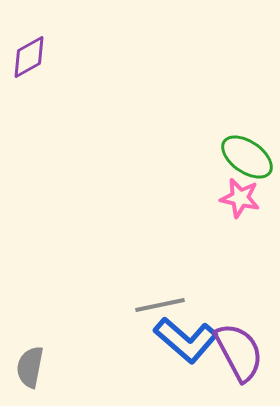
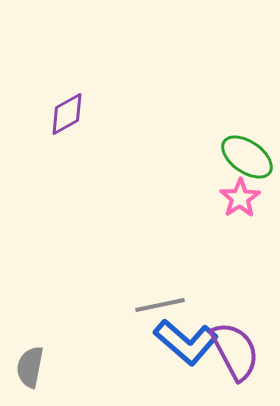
purple diamond: moved 38 px right, 57 px down
pink star: rotated 27 degrees clockwise
blue L-shape: moved 2 px down
purple semicircle: moved 4 px left, 1 px up
